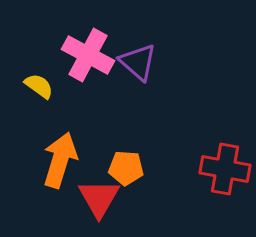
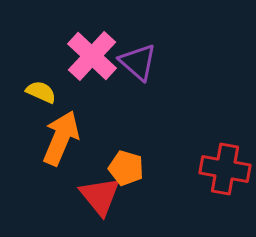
pink cross: moved 4 px right, 1 px down; rotated 15 degrees clockwise
yellow semicircle: moved 2 px right, 6 px down; rotated 12 degrees counterclockwise
orange arrow: moved 1 px right, 22 px up; rotated 6 degrees clockwise
orange pentagon: rotated 12 degrees clockwise
red triangle: moved 1 px right, 2 px up; rotated 9 degrees counterclockwise
